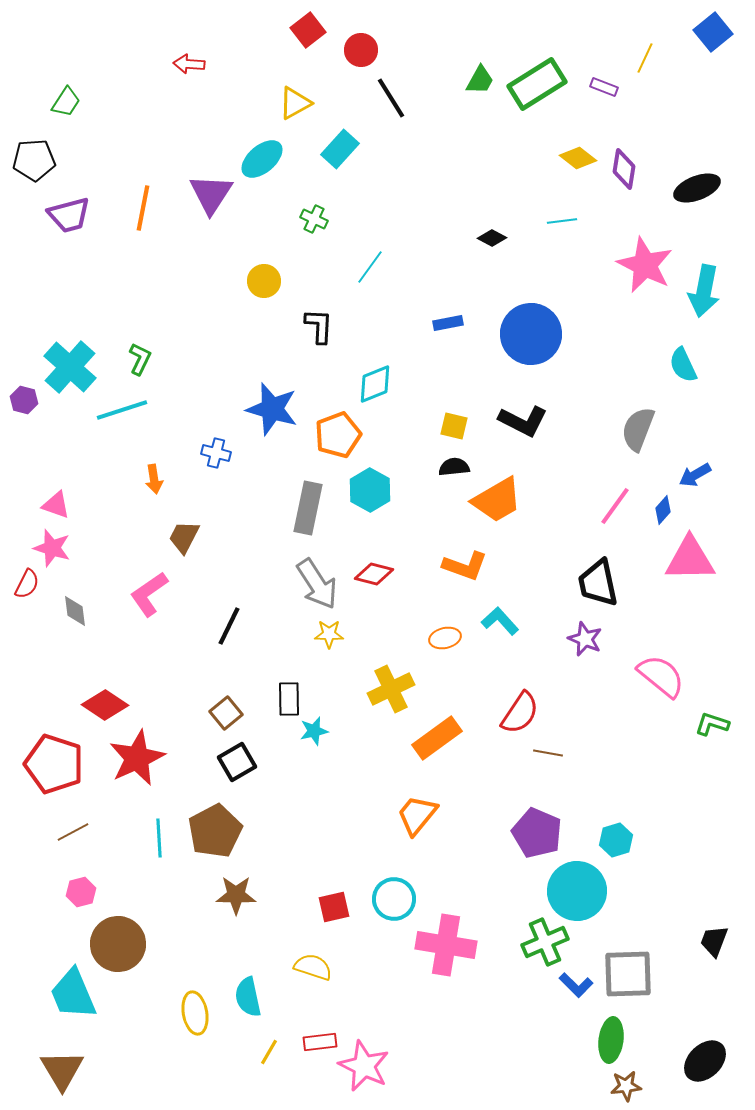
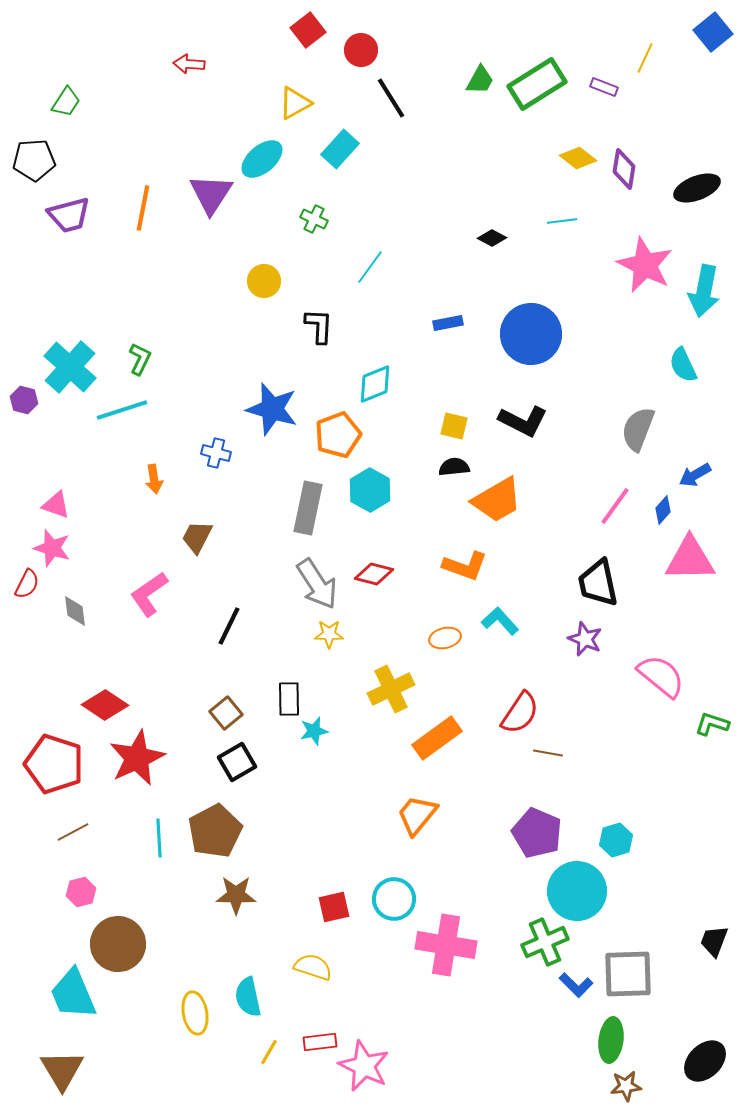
brown trapezoid at (184, 537): moved 13 px right
